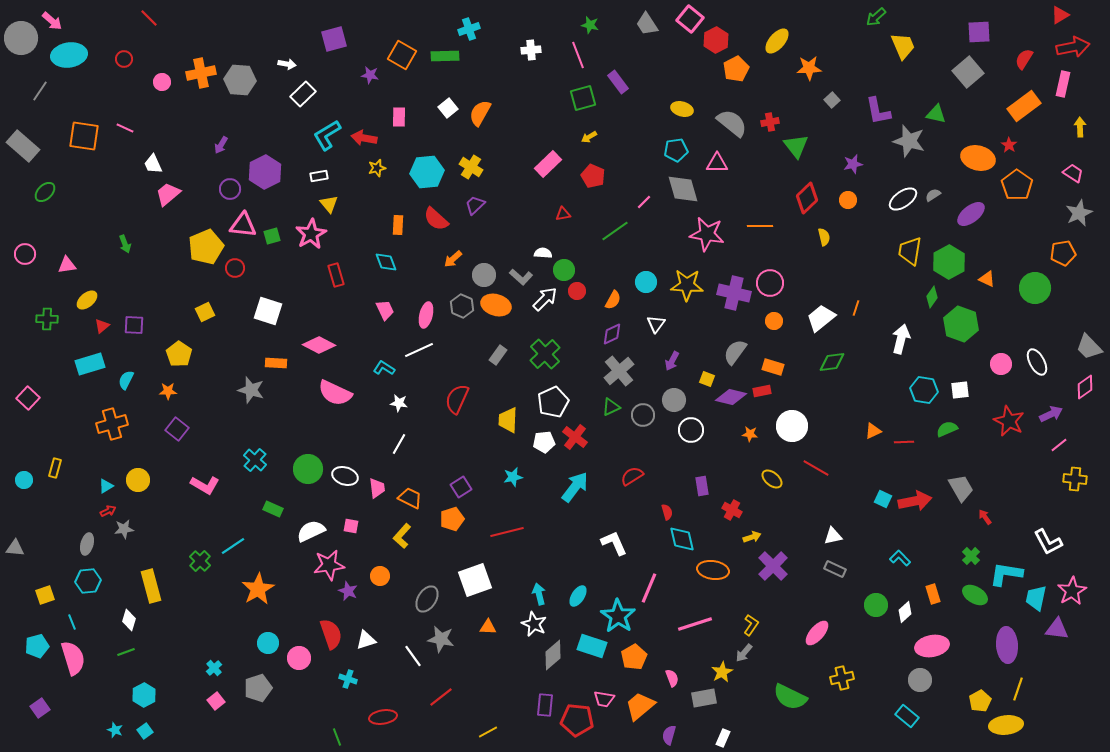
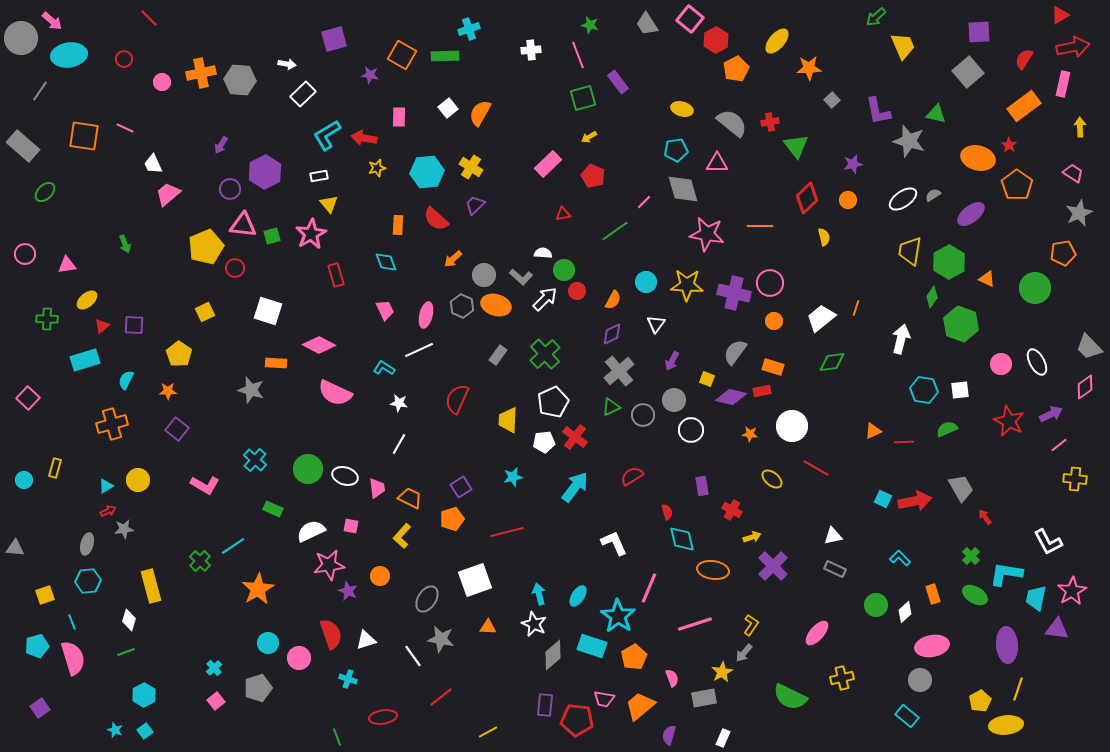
cyan rectangle at (90, 364): moved 5 px left, 4 px up
